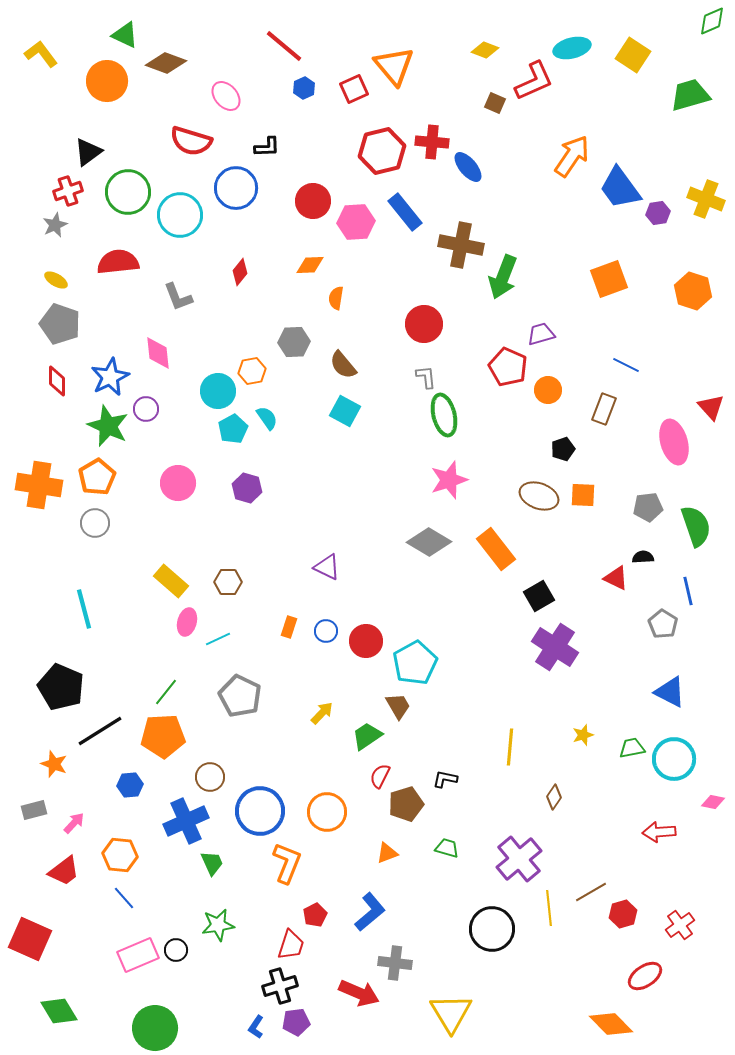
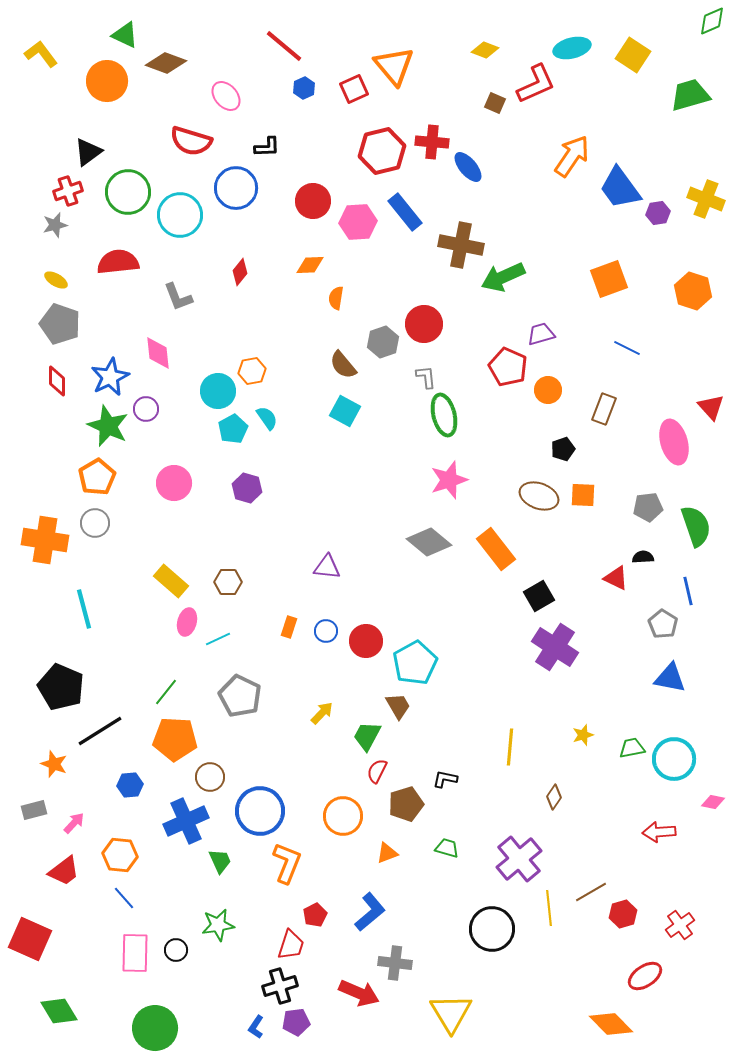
red L-shape at (534, 81): moved 2 px right, 3 px down
pink hexagon at (356, 222): moved 2 px right
gray star at (55, 225): rotated 10 degrees clockwise
green arrow at (503, 277): rotated 45 degrees clockwise
gray hexagon at (294, 342): moved 89 px right; rotated 16 degrees counterclockwise
blue line at (626, 365): moved 1 px right, 17 px up
pink circle at (178, 483): moved 4 px left
orange cross at (39, 485): moved 6 px right, 55 px down
gray diamond at (429, 542): rotated 9 degrees clockwise
purple triangle at (327, 567): rotated 20 degrees counterclockwise
blue triangle at (670, 692): moved 14 px up; rotated 16 degrees counterclockwise
orange pentagon at (163, 736): moved 12 px right, 3 px down; rotated 6 degrees clockwise
green trapezoid at (367, 736): rotated 28 degrees counterclockwise
red semicircle at (380, 776): moved 3 px left, 5 px up
orange circle at (327, 812): moved 16 px right, 4 px down
green trapezoid at (212, 863): moved 8 px right, 2 px up
pink rectangle at (138, 955): moved 3 px left, 2 px up; rotated 66 degrees counterclockwise
